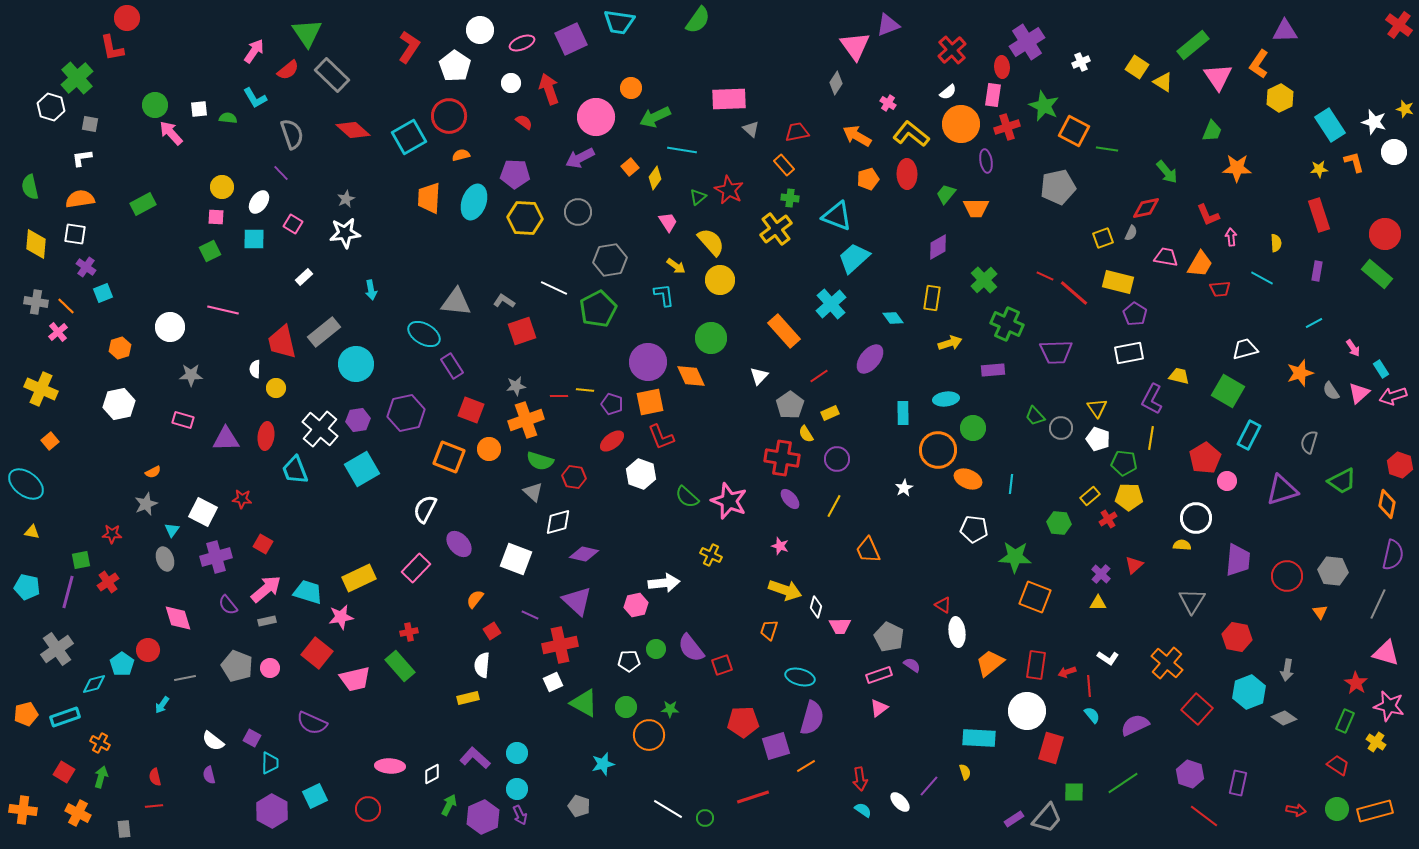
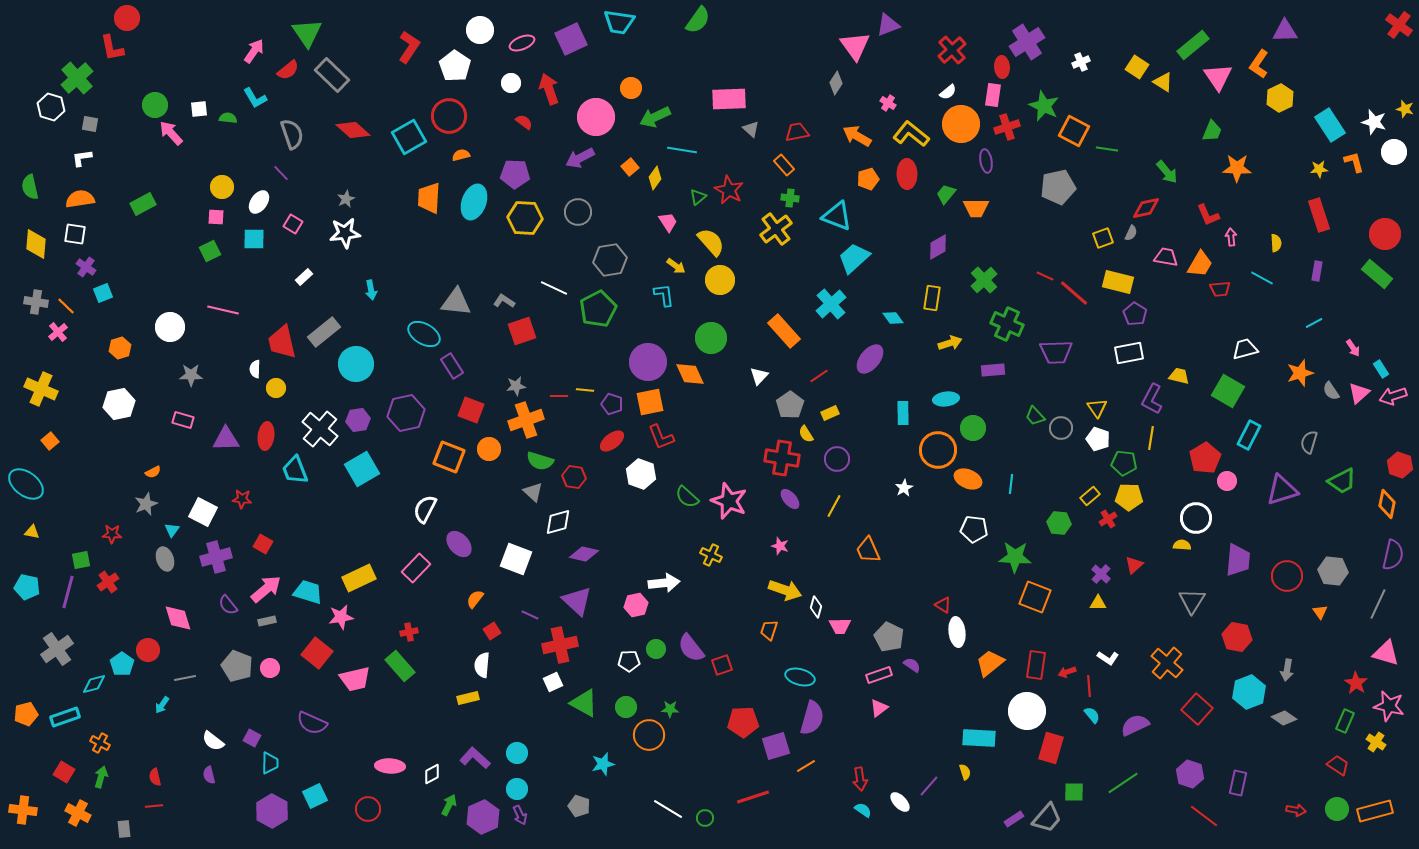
orange diamond at (691, 376): moved 1 px left, 2 px up
